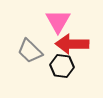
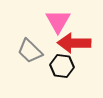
red arrow: moved 2 px right, 1 px up
